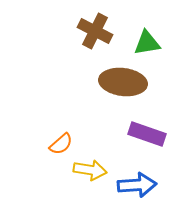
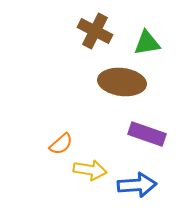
brown ellipse: moved 1 px left
